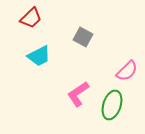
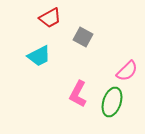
red trapezoid: moved 19 px right; rotated 15 degrees clockwise
pink L-shape: rotated 28 degrees counterclockwise
green ellipse: moved 3 px up
